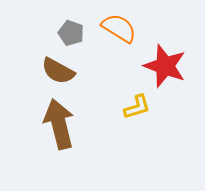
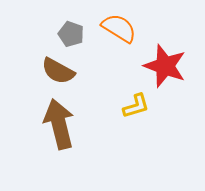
gray pentagon: moved 1 px down
yellow L-shape: moved 1 px left, 1 px up
